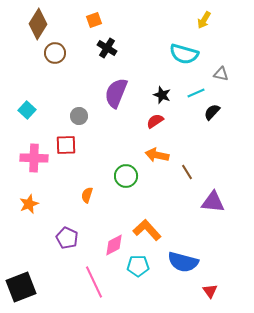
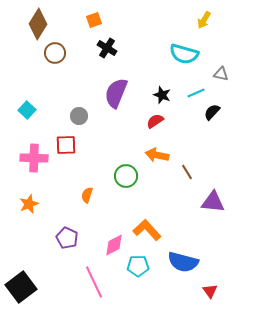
black square: rotated 16 degrees counterclockwise
